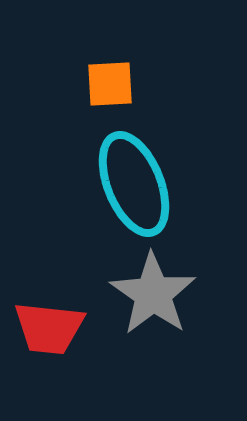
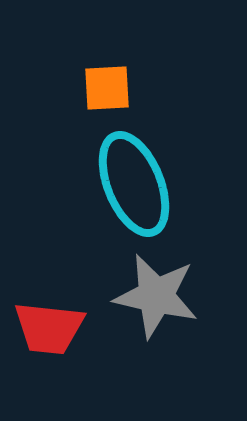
orange square: moved 3 px left, 4 px down
gray star: moved 3 px right, 2 px down; rotated 22 degrees counterclockwise
